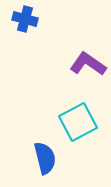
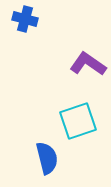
cyan square: moved 1 px up; rotated 9 degrees clockwise
blue semicircle: moved 2 px right
